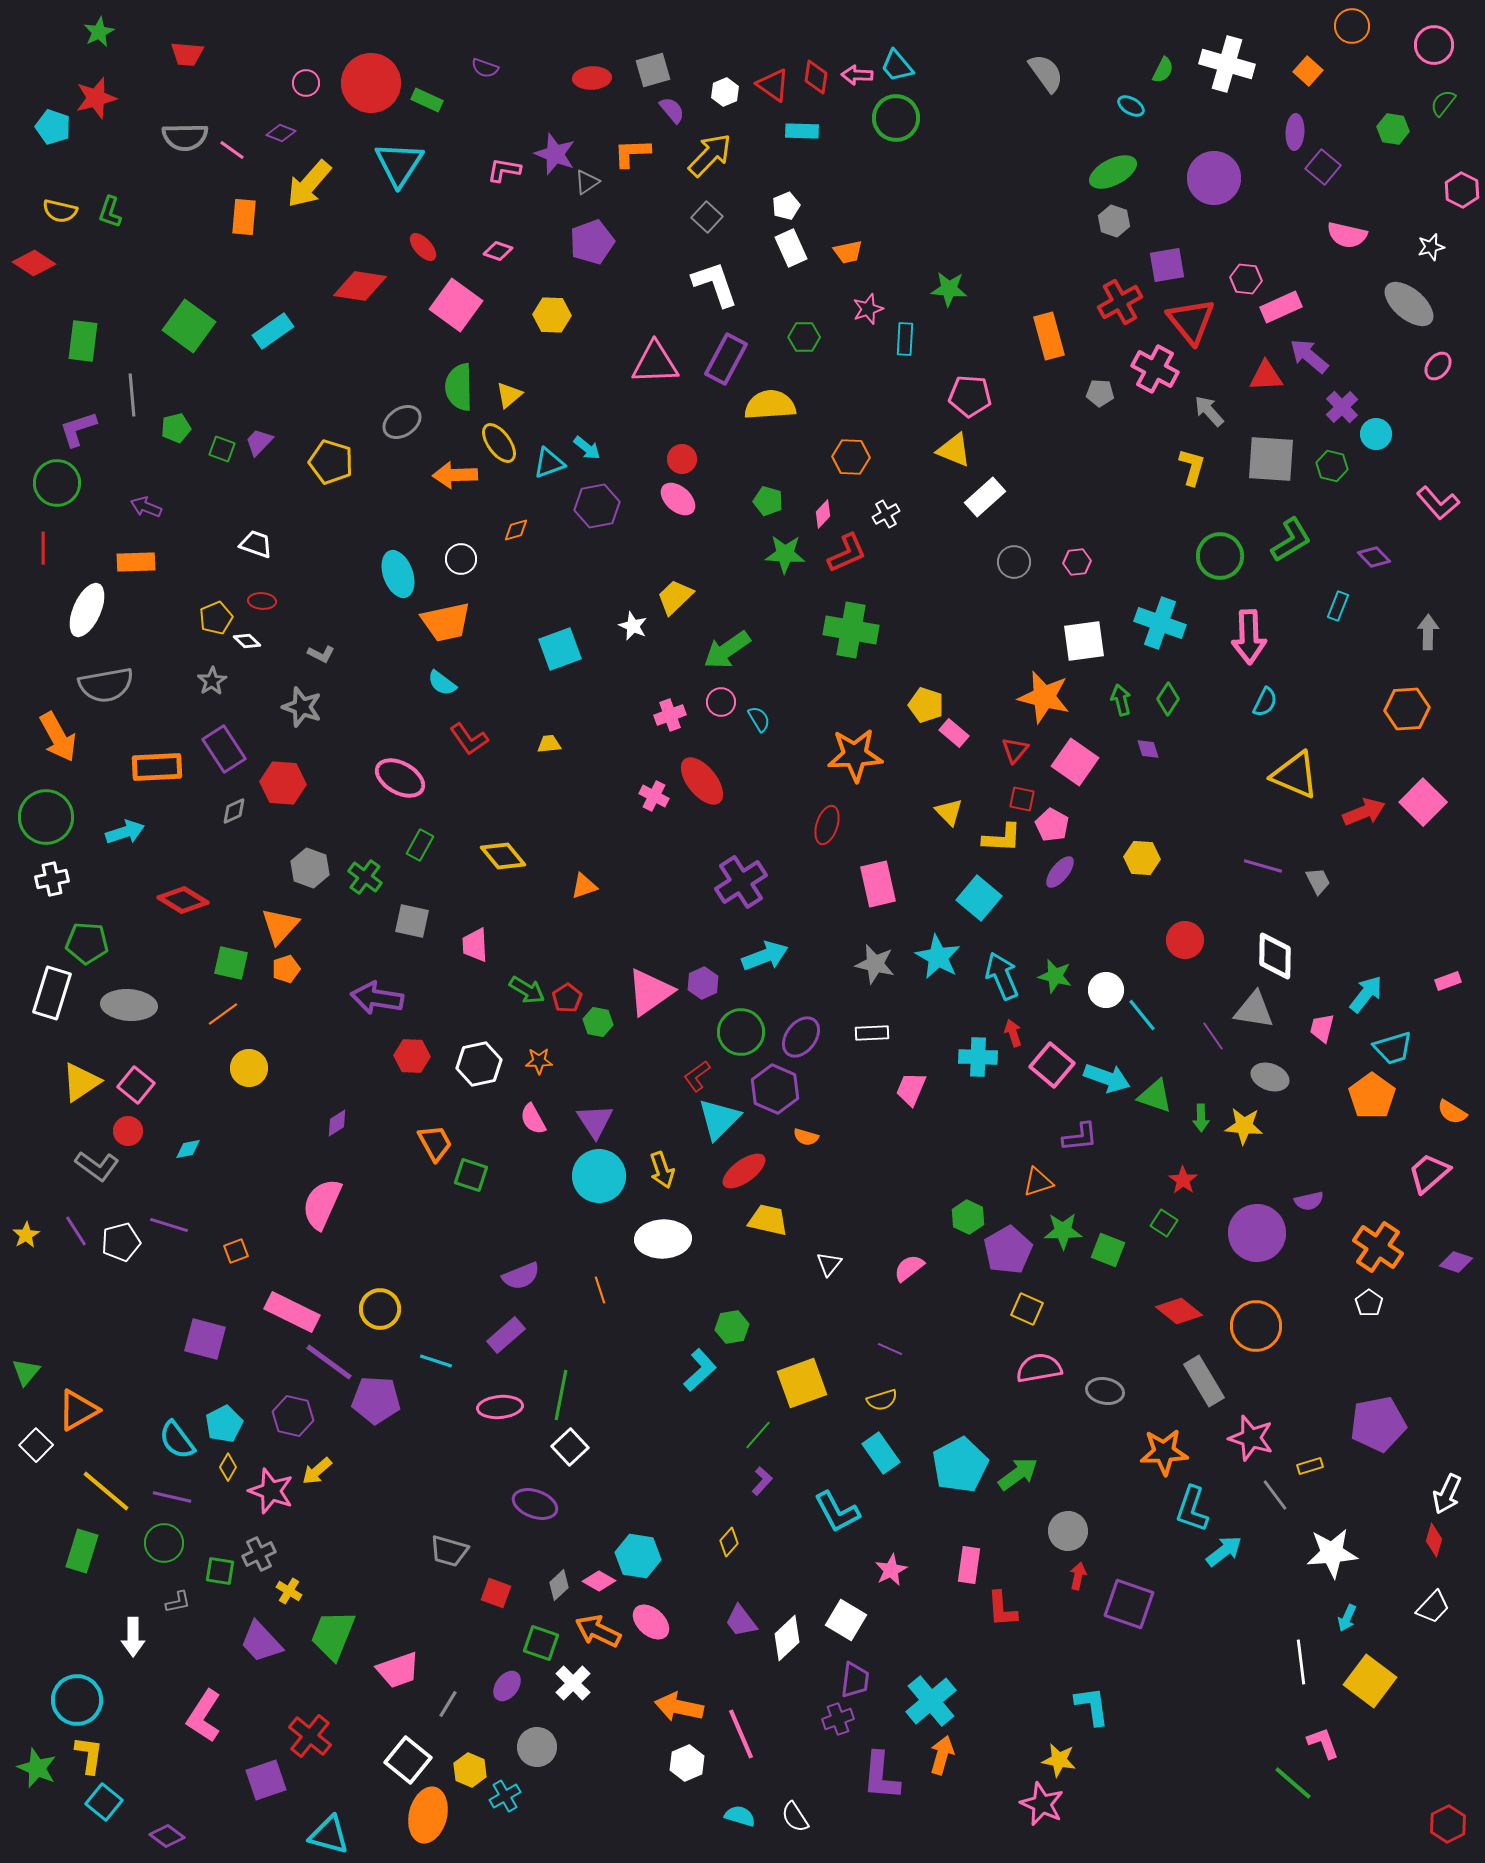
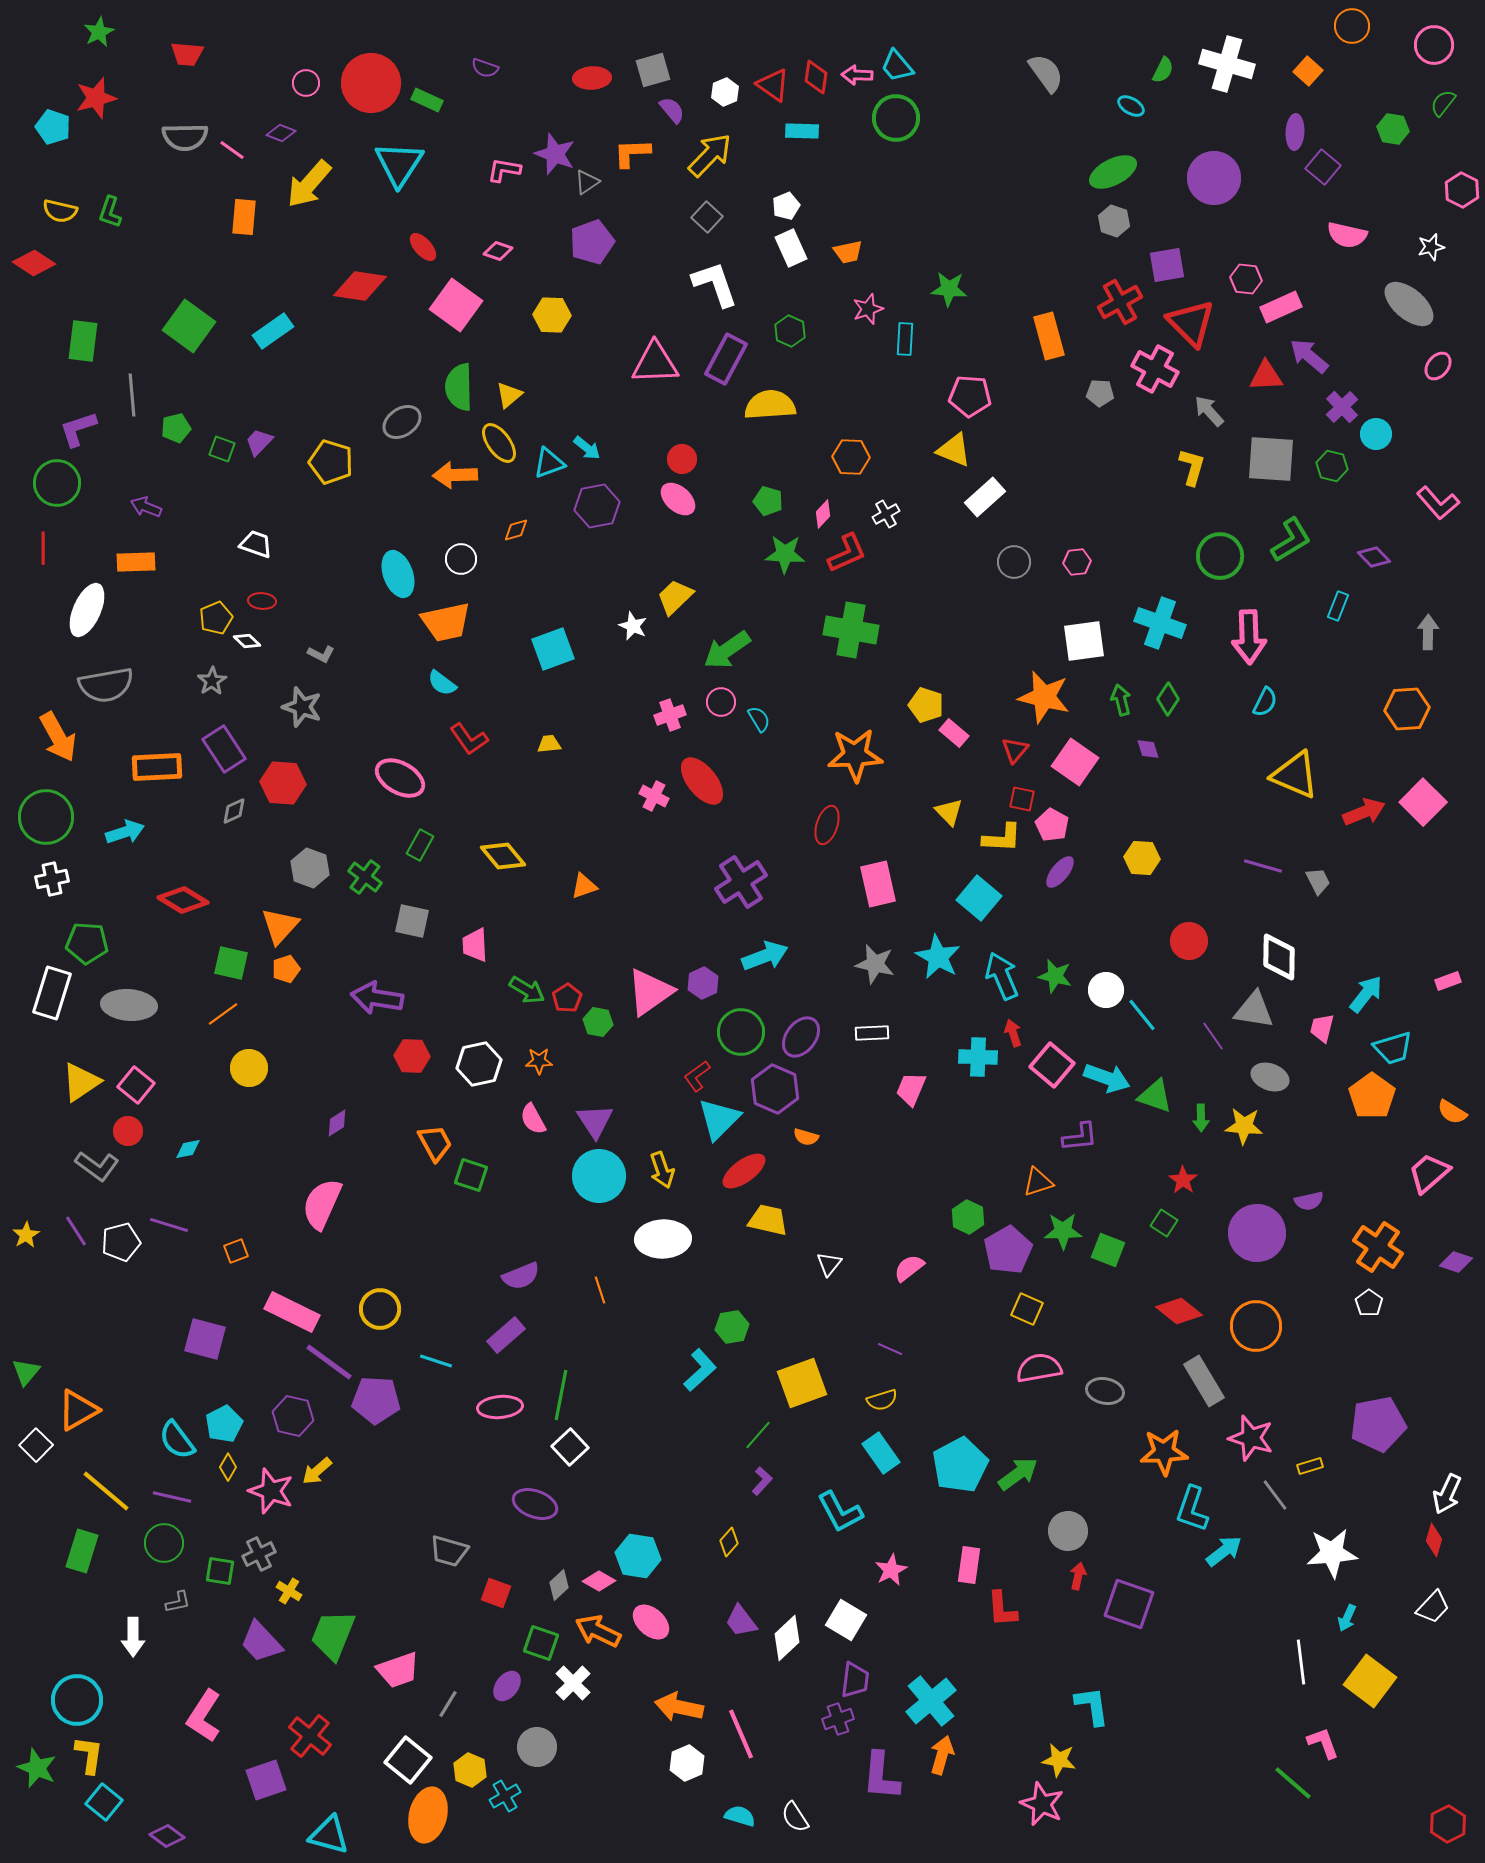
red triangle at (1191, 321): moved 2 px down; rotated 6 degrees counterclockwise
green hexagon at (804, 337): moved 14 px left, 6 px up; rotated 24 degrees clockwise
cyan square at (560, 649): moved 7 px left
red circle at (1185, 940): moved 4 px right, 1 px down
white diamond at (1275, 956): moved 4 px right, 1 px down
cyan L-shape at (837, 1512): moved 3 px right
